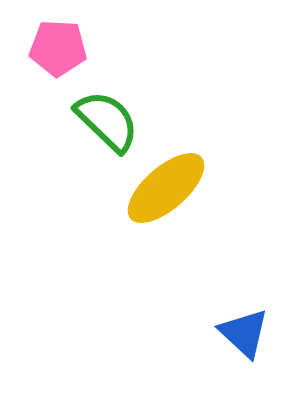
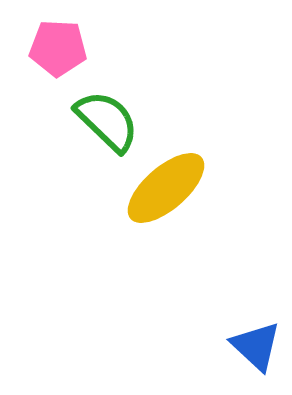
blue triangle: moved 12 px right, 13 px down
